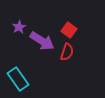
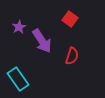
red square: moved 1 px right, 11 px up
purple arrow: rotated 25 degrees clockwise
red semicircle: moved 5 px right, 4 px down
